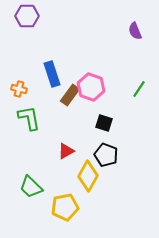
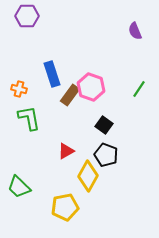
black square: moved 2 px down; rotated 18 degrees clockwise
green trapezoid: moved 12 px left
